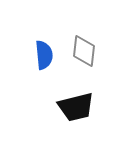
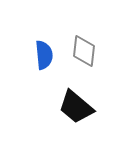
black trapezoid: rotated 54 degrees clockwise
